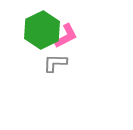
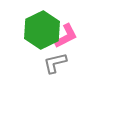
gray L-shape: rotated 15 degrees counterclockwise
